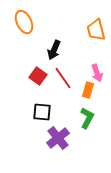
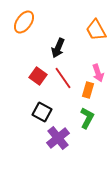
orange ellipse: rotated 60 degrees clockwise
orange trapezoid: rotated 15 degrees counterclockwise
black arrow: moved 4 px right, 2 px up
pink arrow: moved 1 px right
black square: rotated 24 degrees clockwise
